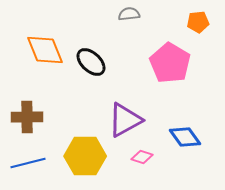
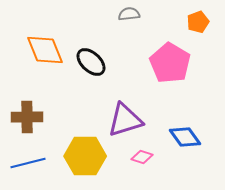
orange pentagon: rotated 15 degrees counterclockwise
purple triangle: rotated 12 degrees clockwise
